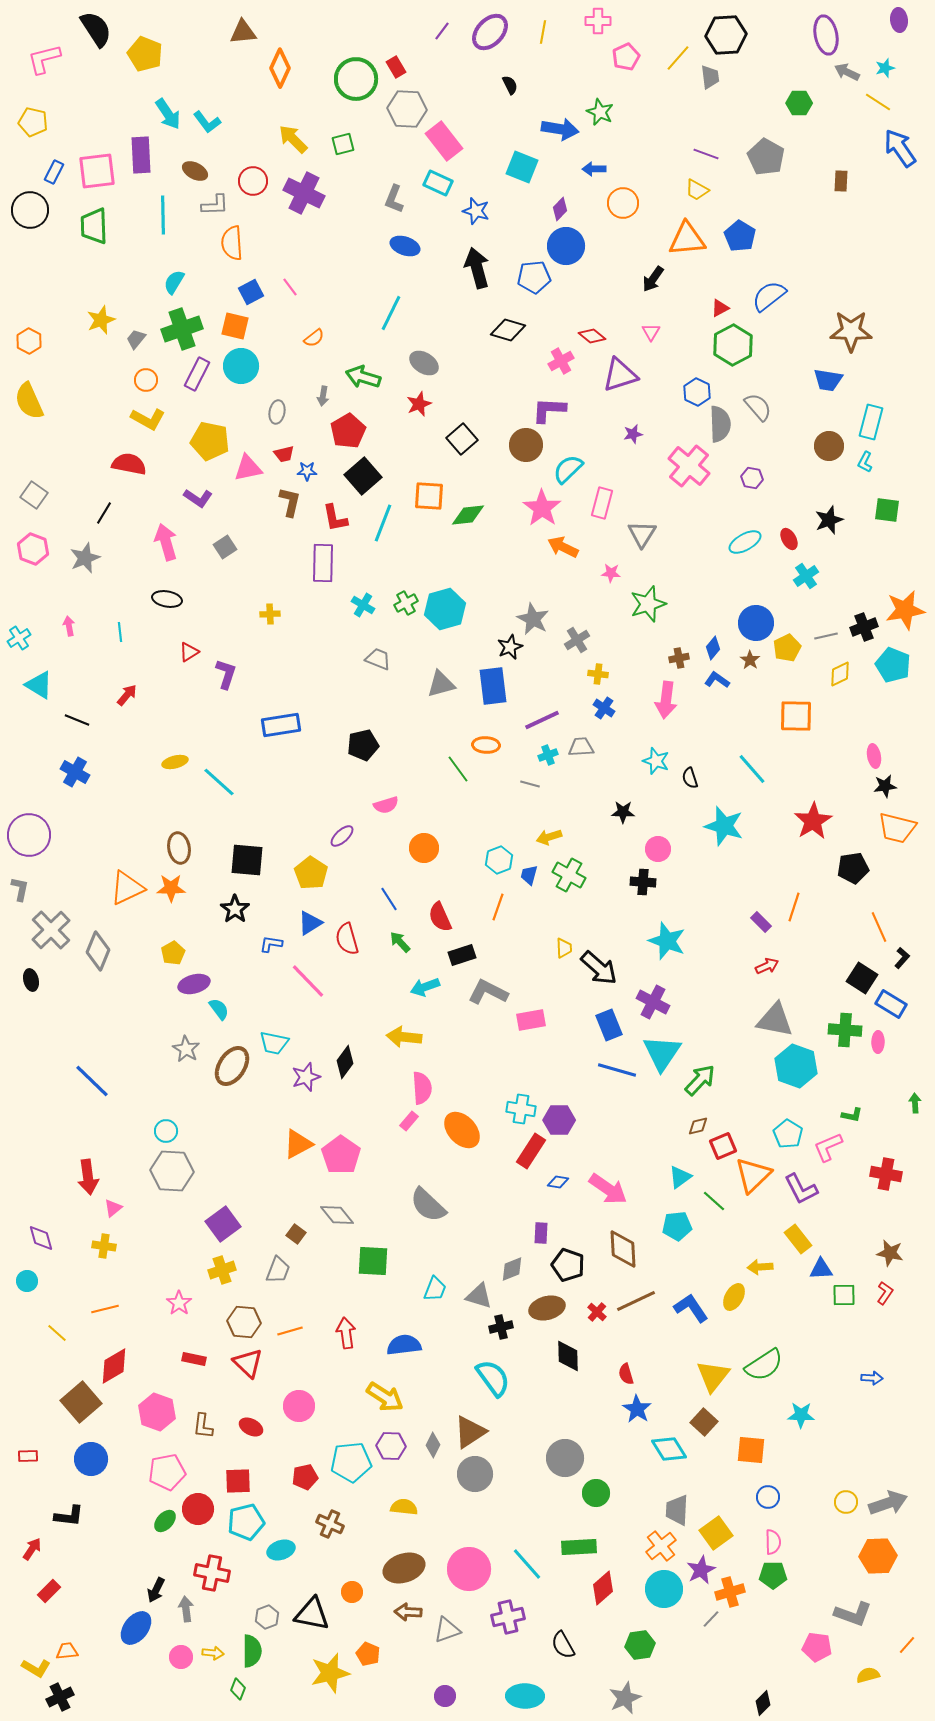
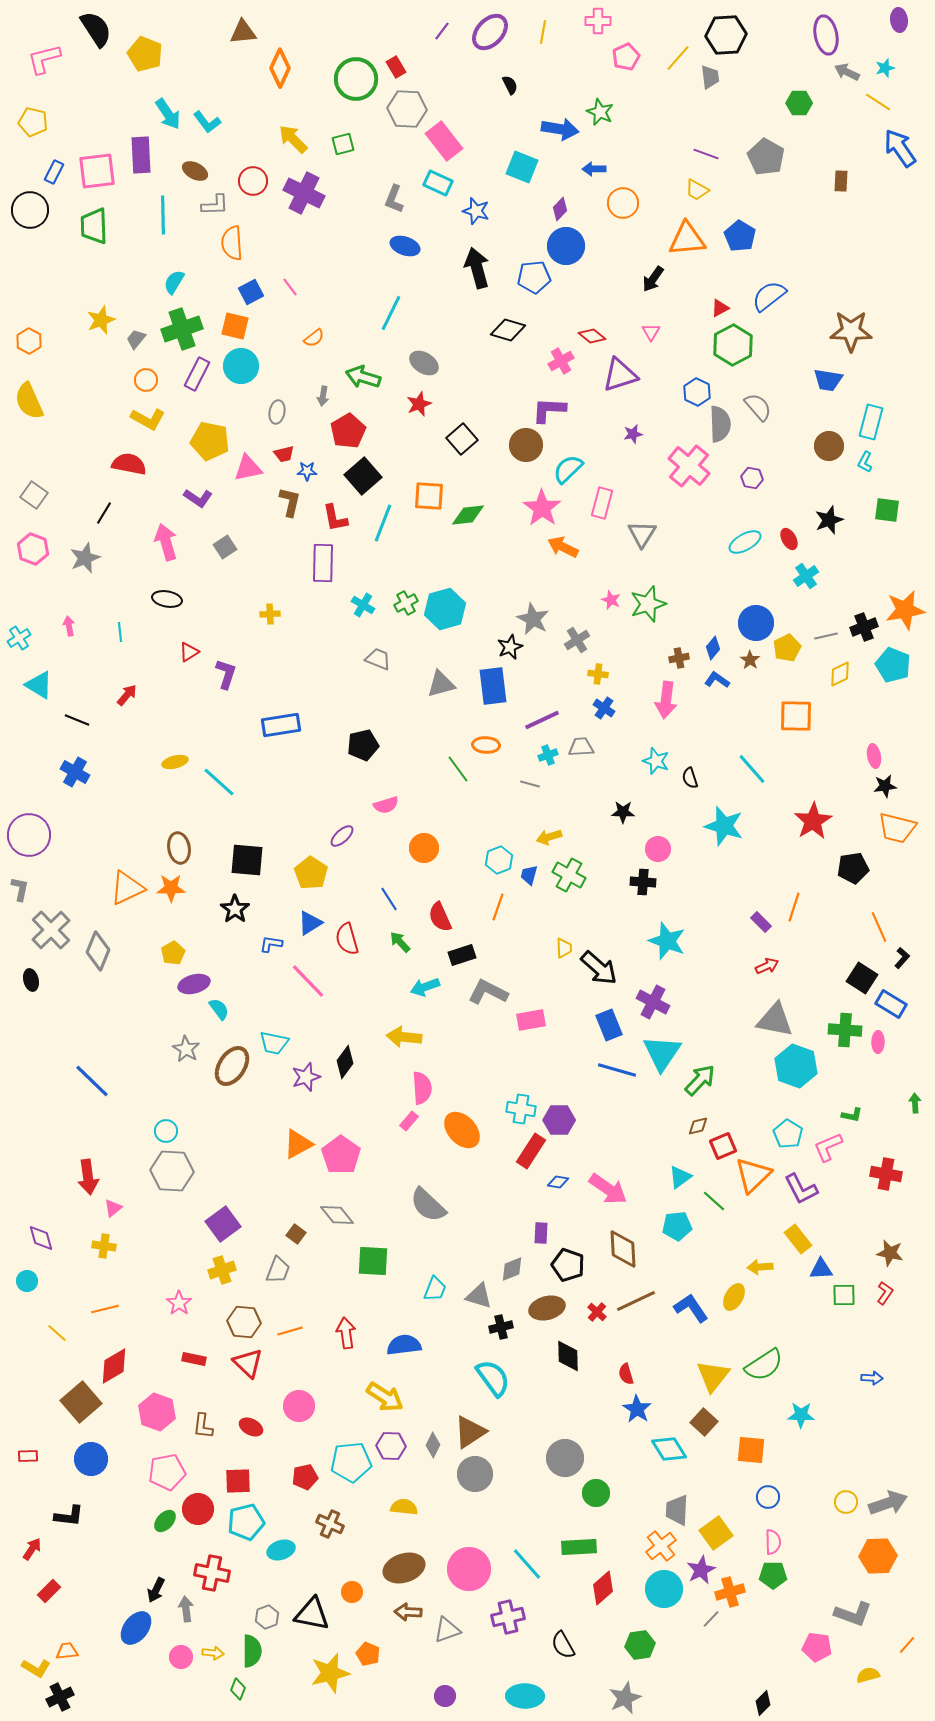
pink star at (611, 573): moved 27 px down; rotated 18 degrees clockwise
